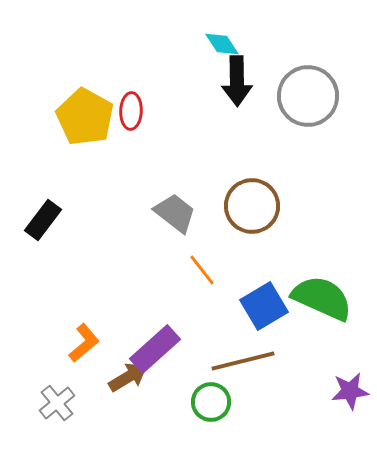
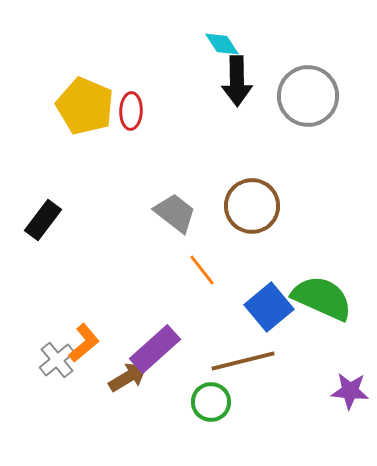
yellow pentagon: moved 11 px up; rotated 6 degrees counterclockwise
blue square: moved 5 px right, 1 px down; rotated 9 degrees counterclockwise
purple star: rotated 12 degrees clockwise
gray cross: moved 43 px up
